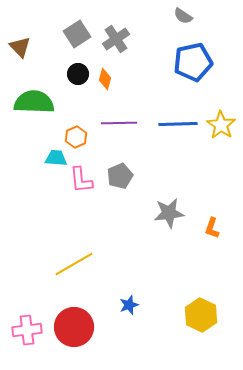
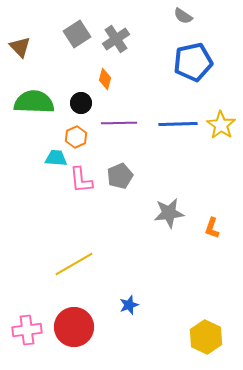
black circle: moved 3 px right, 29 px down
yellow hexagon: moved 5 px right, 22 px down
